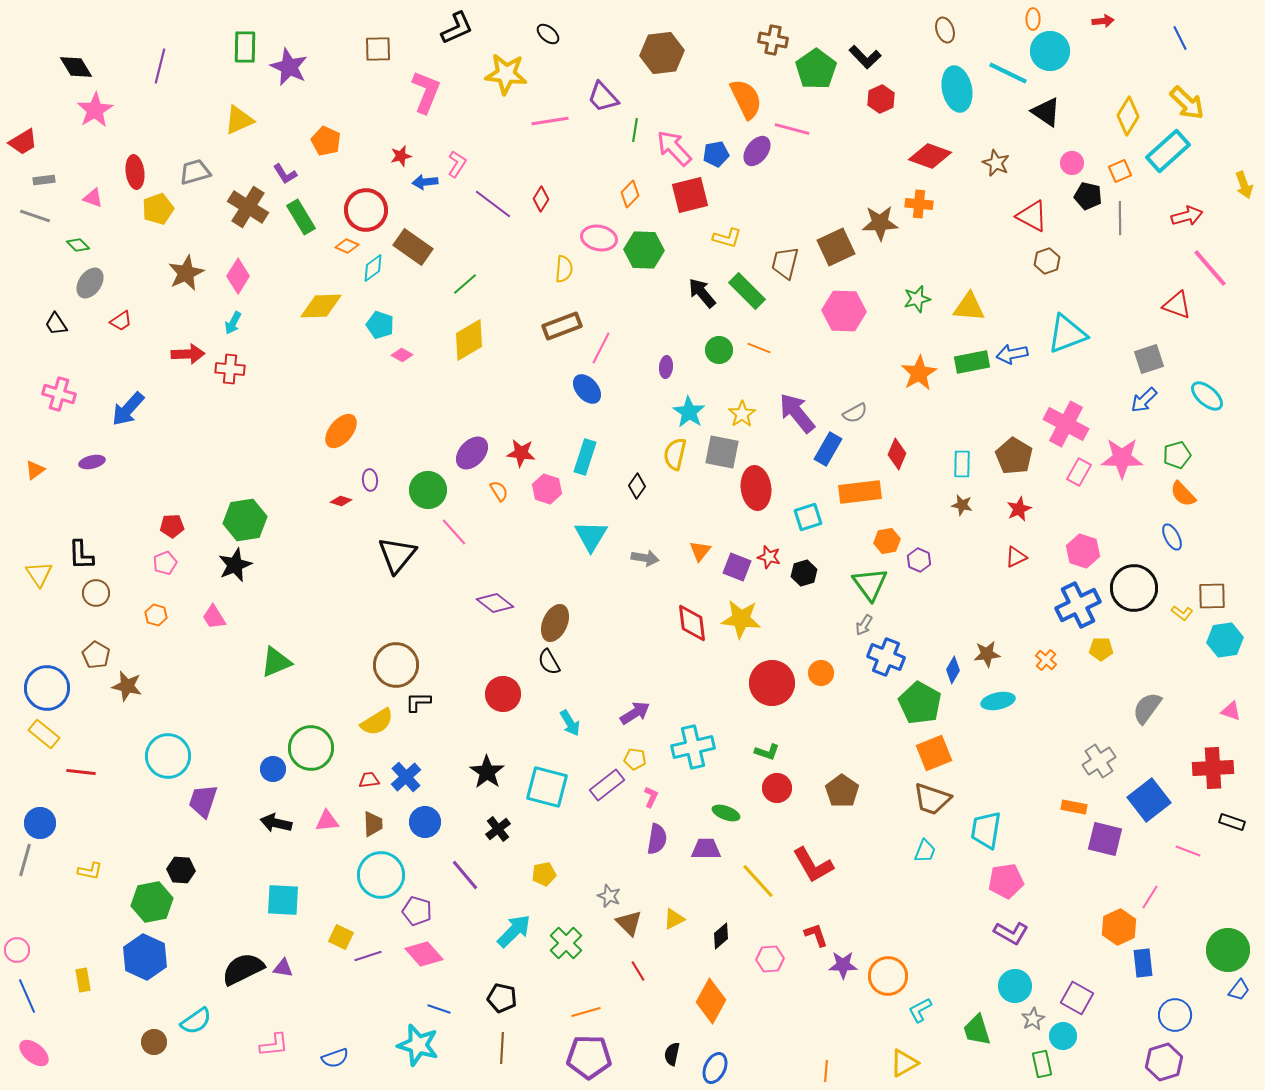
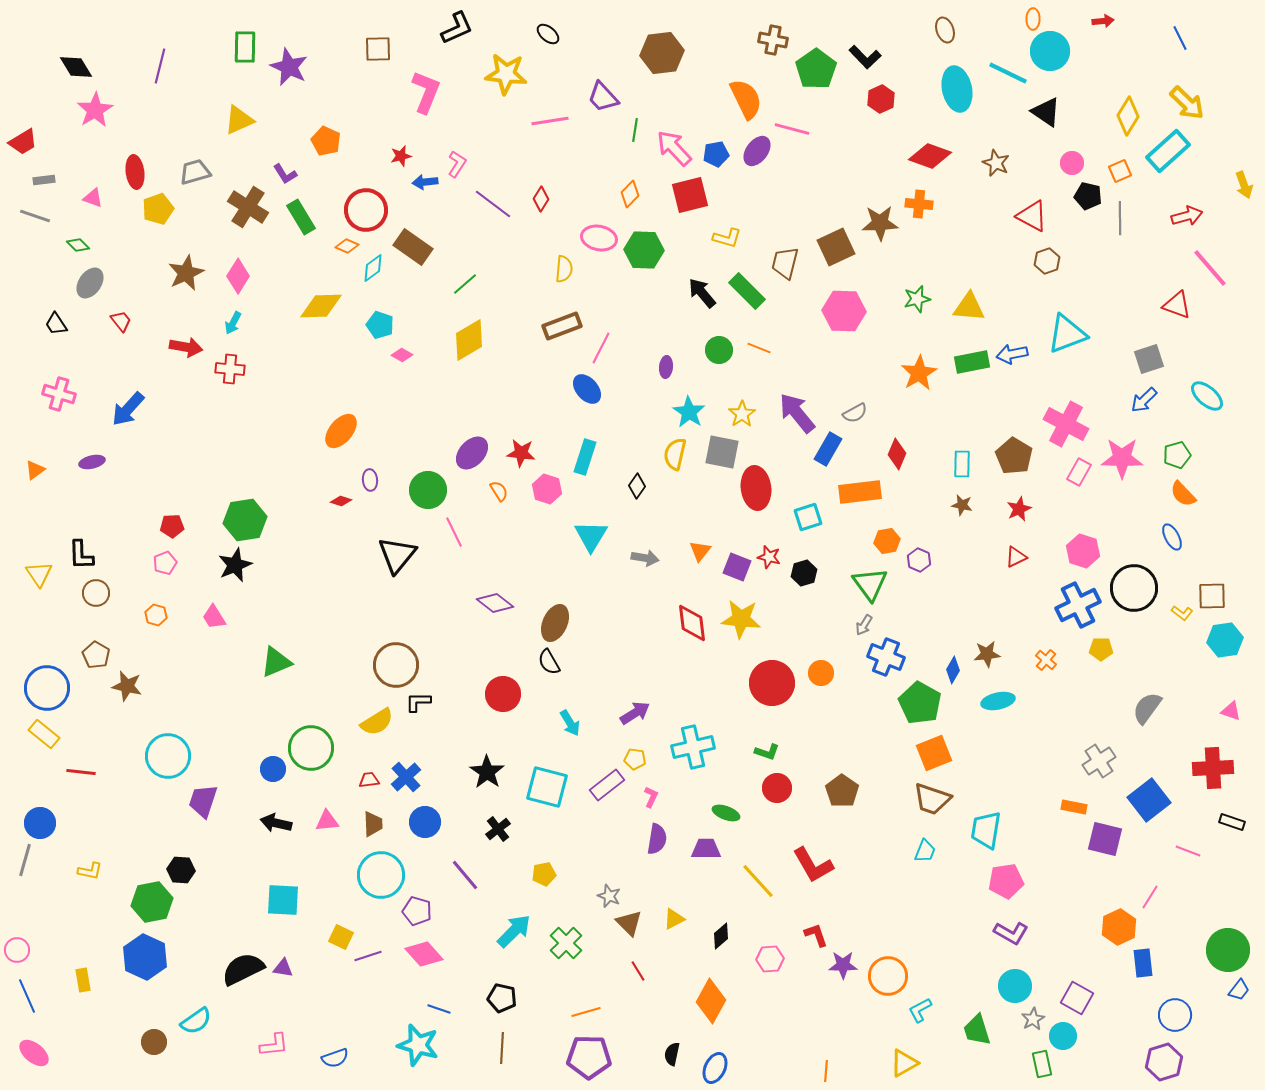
red trapezoid at (121, 321): rotated 95 degrees counterclockwise
red arrow at (188, 354): moved 2 px left, 7 px up; rotated 12 degrees clockwise
pink line at (454, 532): rotated 16 degrees clockwise
